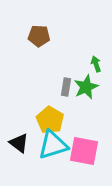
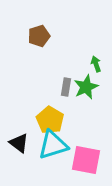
brown pentagon: rotated 20 degrees counterclockwise
pink square: moved 2 px right, 9 px down
